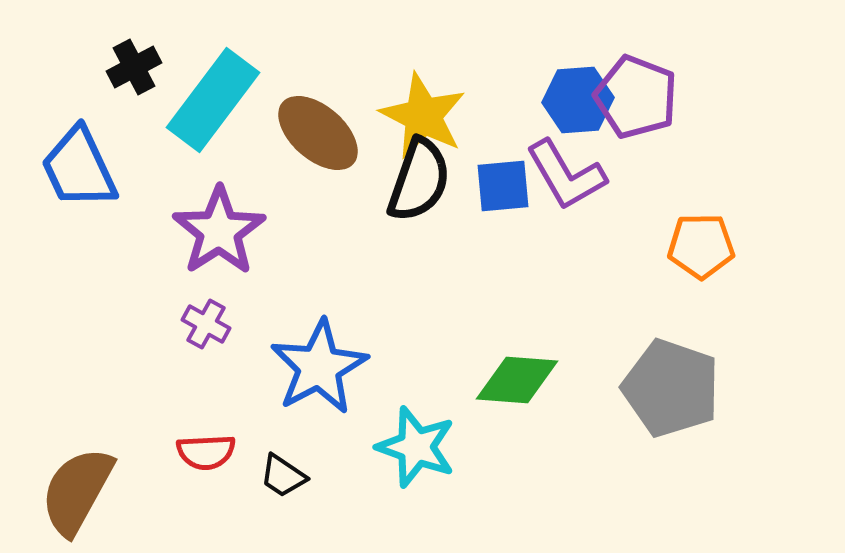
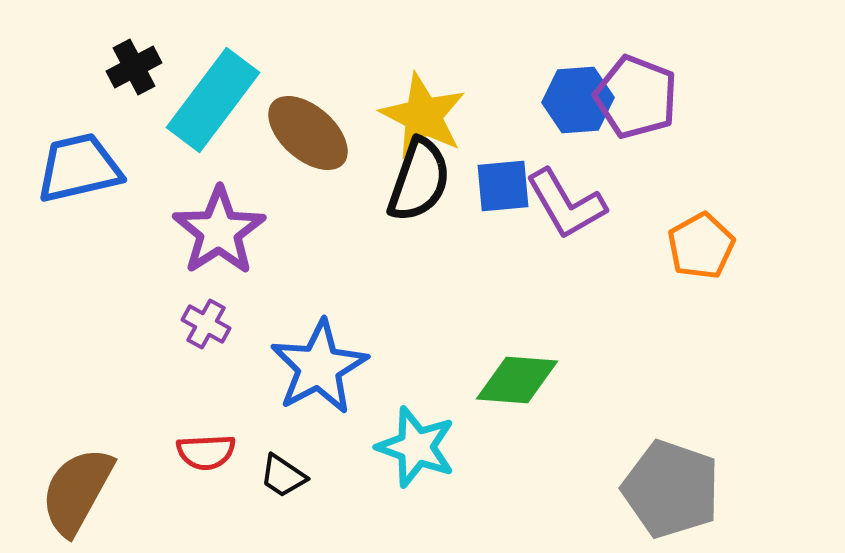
brown ellipse: moved 10 px left
blue trapezoid: rotated 102 degrees clockwise
purple L-shape: moved 29 px down
orange pentagon: rotated 28 degrees counterclockwise
gray pentagon: moved 101 px down
